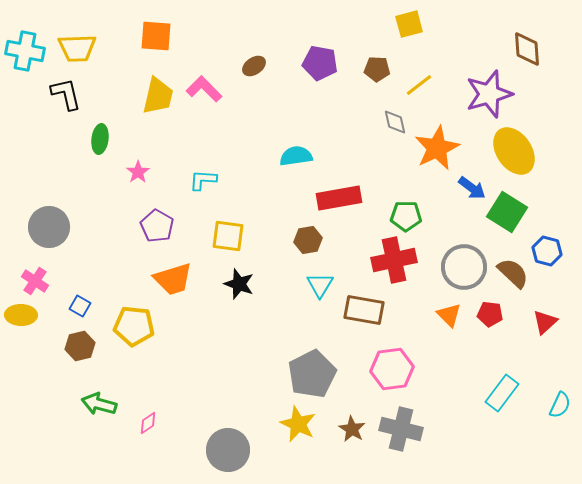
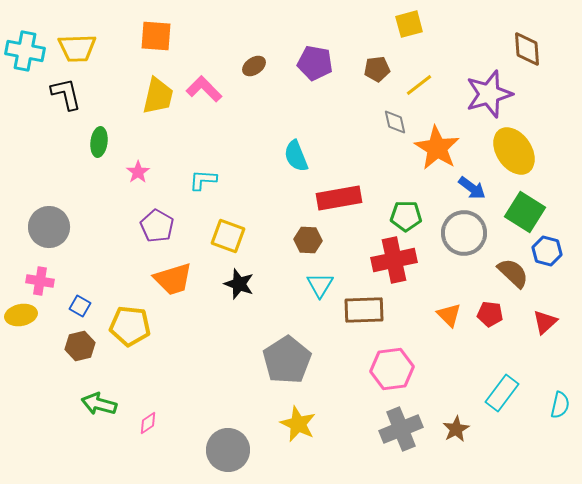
purple pentagon at (320, 63): moved 5 px left
brown pentagon at (377, 69): rotated 10 degrees counterclockwise
green ellipse at (100, 139): moved 1 px left, 3 px down
orange star at (437, 148): rotated 15 degrees counterclockwise
cyan semicircle at (296, 156): rotated 104 degrees counterclockwise
green square at (507, 212): moved 18 px right
yellow square at (228, 236): rotated 12 degrees clockwise
brown hexagon at (308, 240): rotated 12 degrees clockwise
gray circle at (464, 267): moved 34 px up
pink cross at (35, 281): moved 5 px right; rotated 24 degrees counterclockwise
brown rectangle at (364, 310): rotated 12 degrees counterclockwise
yellow ellipse at (21, 315): rotated 12 degrees counterclockwise
yellow pentagon at (134, 326): moved 4 px left
gray pentagon at (312, 374): moved 25 px left, 14 px up; rotated 6 degrees counterclockwise
cyan semicircle at (560, 405): rotated 12 degrees counterclockwise
brown star at (352, 429): moved 104 px right; rotated 12 degrees clockwise
gray cross at (401, 429): rotated 36 degrees counterclockwise
